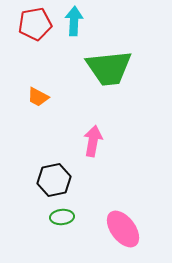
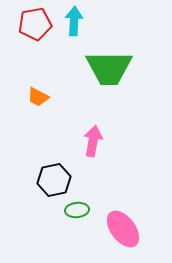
green trapezoid: rotated 6 degrees clockwise
green ellipse: moved 15 px right, 7 px up
